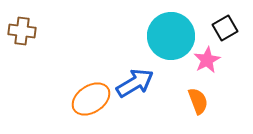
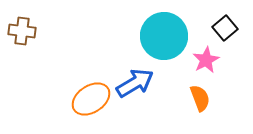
black square: rotated 10 degrees counterclockwise
cyan circle: moved 7 px left
pink star: moved 1 px left
orange semicircle: moved 2 px right, 3 px up
